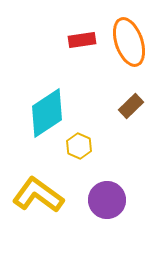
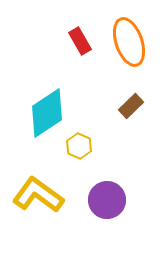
red rectangle: moved 2 px left, 1 px down; rotated 68 degrees clockwise
